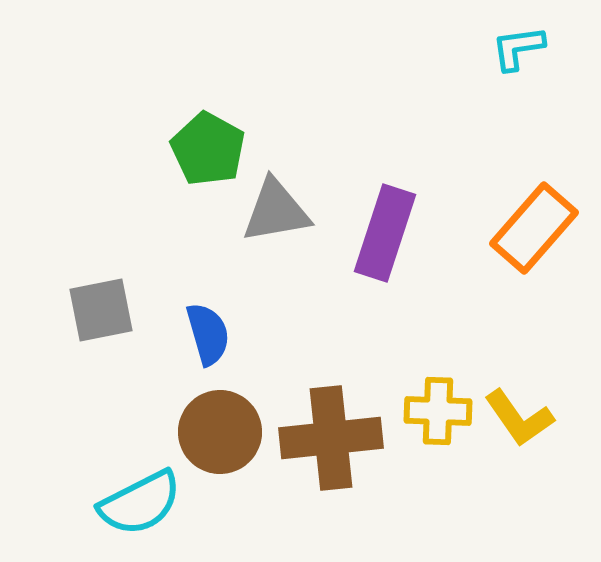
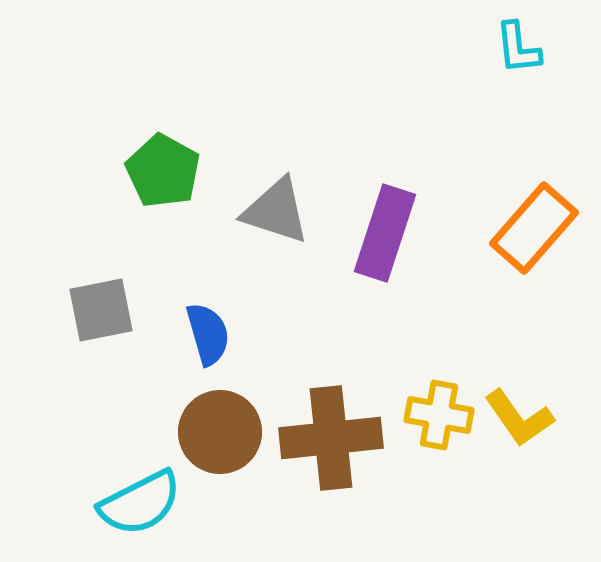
cyan L-shape: rotated 88 degrees counterclockwise
green pentagon: moved 45 px left, 22 px down
gray triangle: rotated 28 degrees clockwise
yellow cross: moved 1 px right, 4 px down; rotated 8 degrees clockwise
